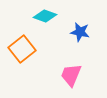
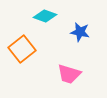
pink trapezoid: moved 2 px left, 1 px up; rotated 95 degrees counterclockwise
